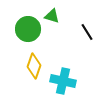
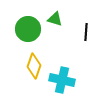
green triangle: moved 3 px right, 3 px down
black line: moved 1 px left; rotated 36 degrees clockwise
cyan cross: moved 1 px left, 1 px up
